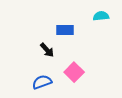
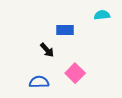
cyan semicircle: moved 1 px right, 1 px up
pink square: moved 1 px right, 1 px down
blue semicircle: moved 3 px left; rotated 18 degrees clockwise
